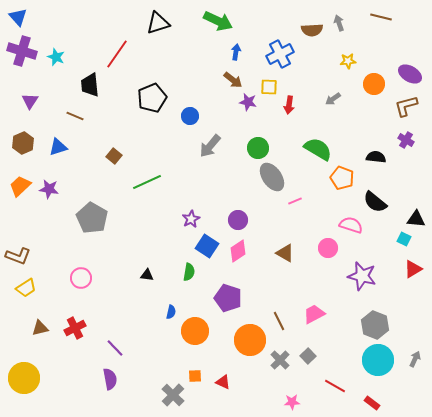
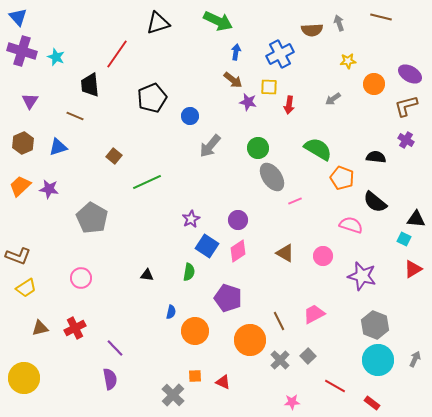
pink circle at (328, 248): moved 5 px left, 8 px down
